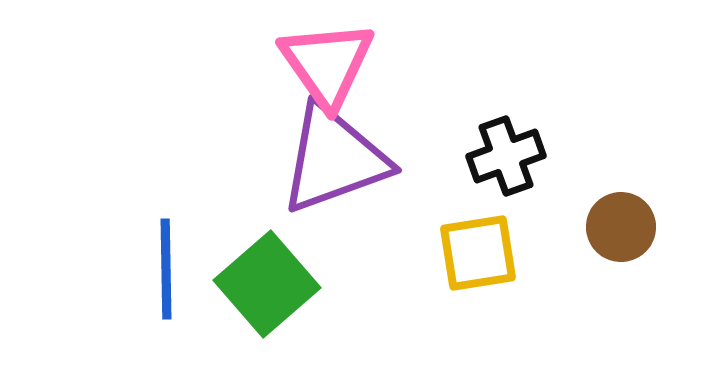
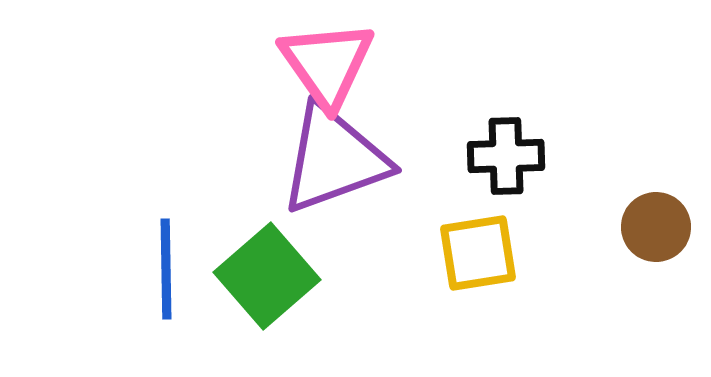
black cross: rotated 18 degrees clockwise
brown circle: moved 35 px right
green square: moved 8 px up
